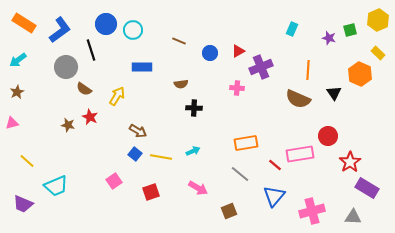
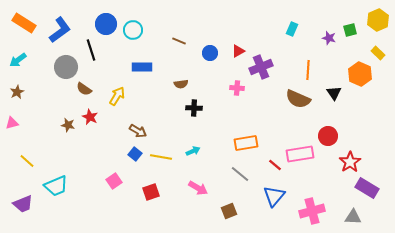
purple trapezoid at (23, 204): rotated 45 degrees counterclockwise
